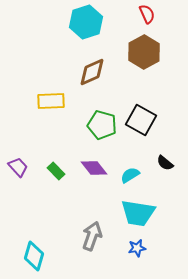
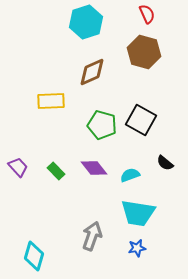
brown hexagon: rotated 16 degrees counterclockwise
cyan semicircle: rotated 12 degrees clockwise
